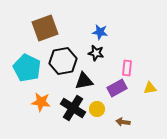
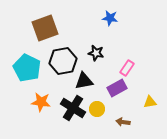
blue star: moved 10 px right, 14 px up
pink rectangle: rotated 28 degrees clockwise
yellow triangle: moved 14 px down
